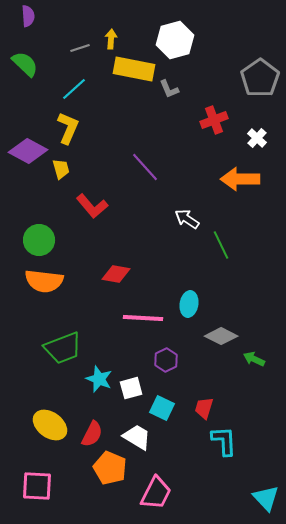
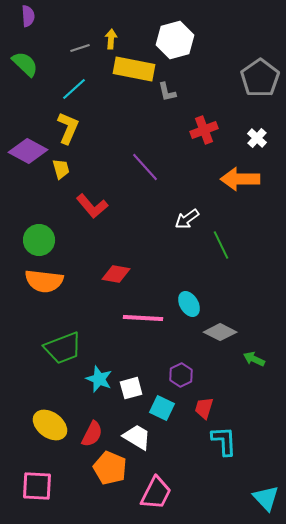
gray L-shape: moved 2 px left, 3 px down; rotated 10 degrees clockwise
red cross: moved 10 px left, 10 px down
white arrow: rotated 70 degrees counterclockwise
cyan ellipse: rotated 40 degrees counterclockwise
gray diamond: moved 1 px left, 4 px up
purple hexagon: moved 15 px right, 15 px down
